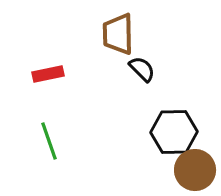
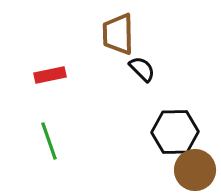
red rectangle: moved 2 px right, 1 px down
black hexagon: moved 1 px right
